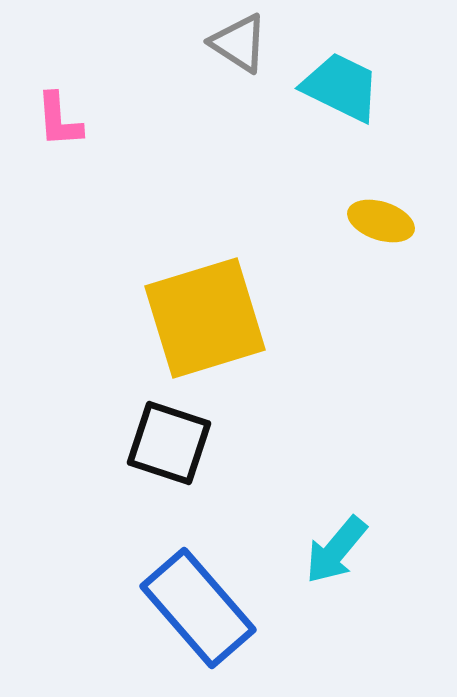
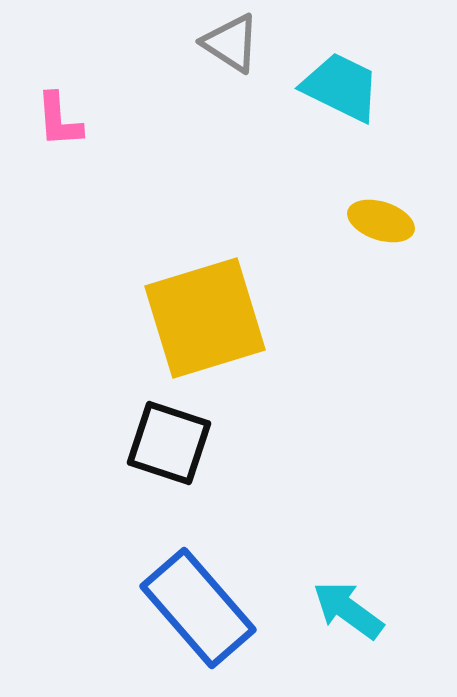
gray triangle: moved 8 px left
cyan arrow: moved 12 px right, 60 px down; rotated 86 degrees clockwise
